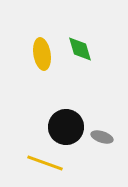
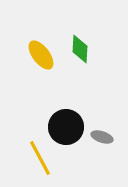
green diamond: rotated 20 degrees clockwise
yellow ellipse: moved 1 px left, 1 px down; rotated 28 degrees counterclockwise
yellow line: moved 5 px left, 5 px up; rotated 42 degrees clockwise
